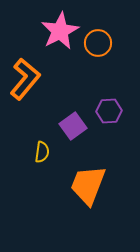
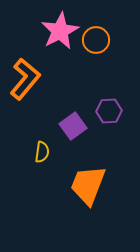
orange circle: moved 2 px left, 3 px up
